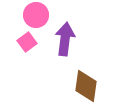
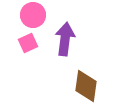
pink circle: moved 3 px left
pink square: moved 1 px right, 1 px down; rotated 12 degrees clockwise
